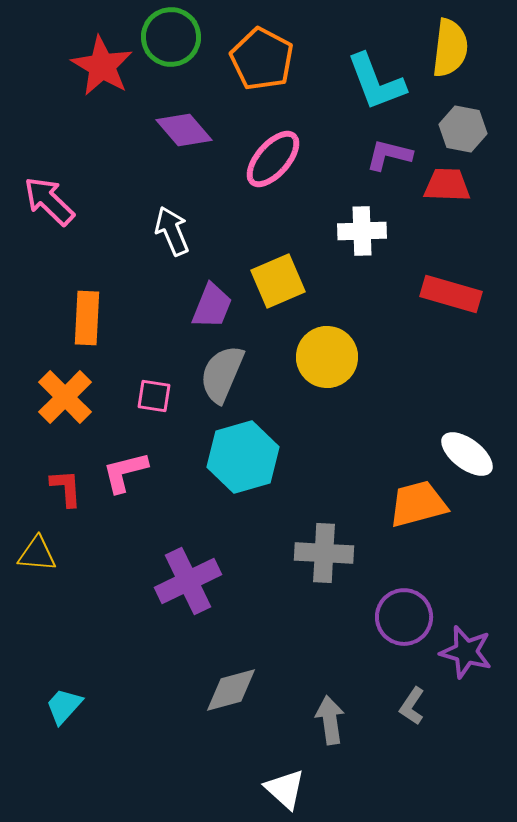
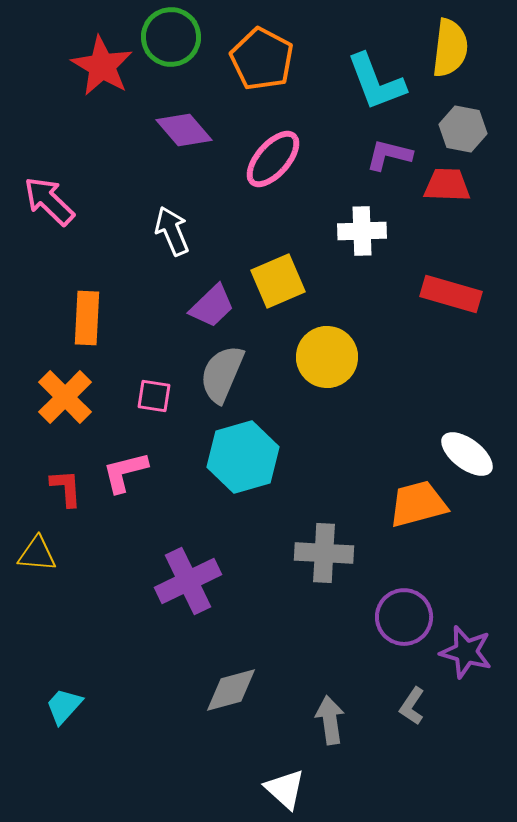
purple trapezoid: rotated 24 degrees clockwise
